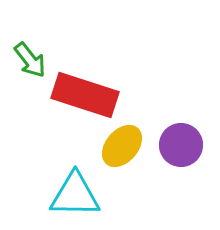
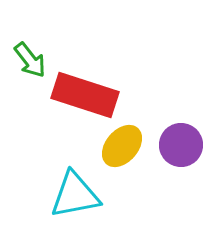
cyan triangle: rotated 12 degrees counterclockwise
